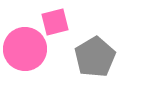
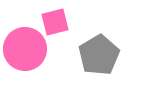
gray pentagon: moved 4 px right, 2 px up
